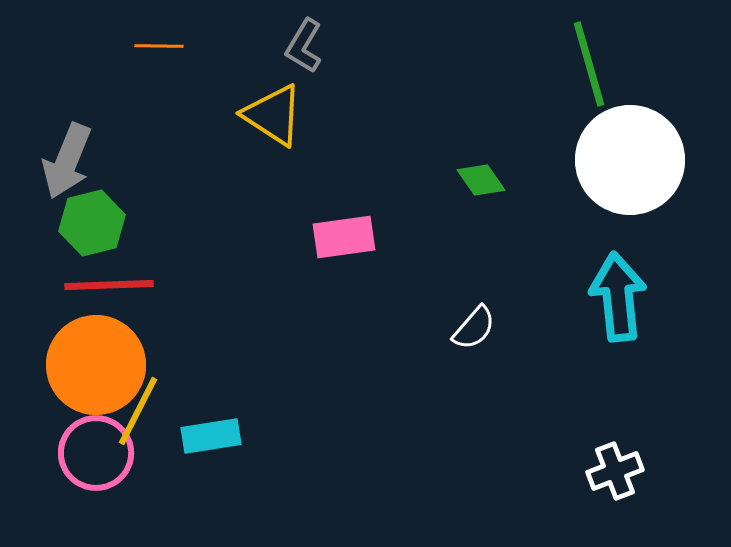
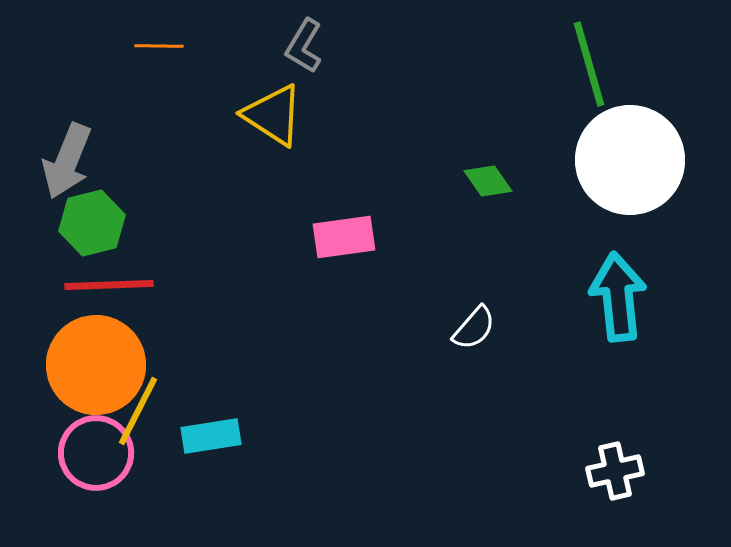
green diamond: moved 7 px right, 1 px down
white cross: rotated 8 degrees clockwise
